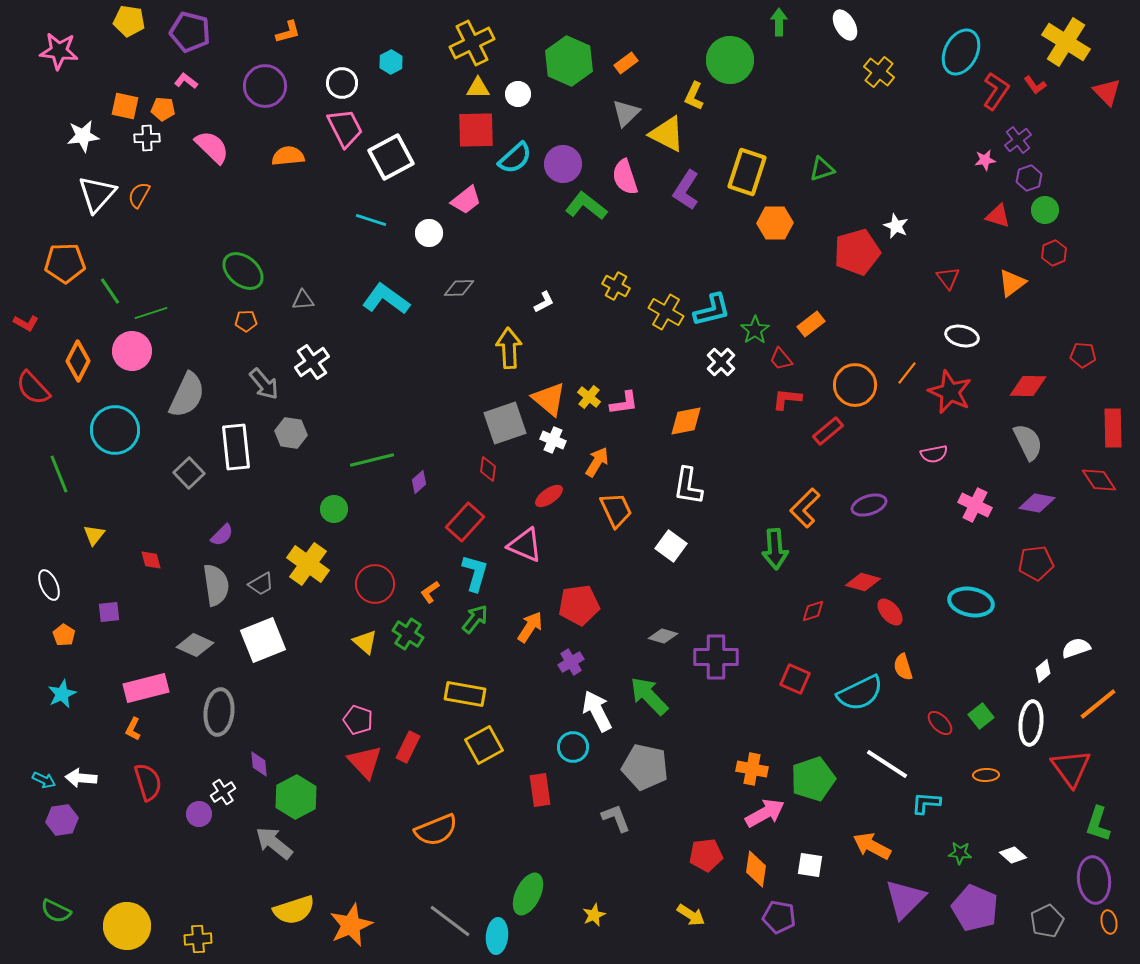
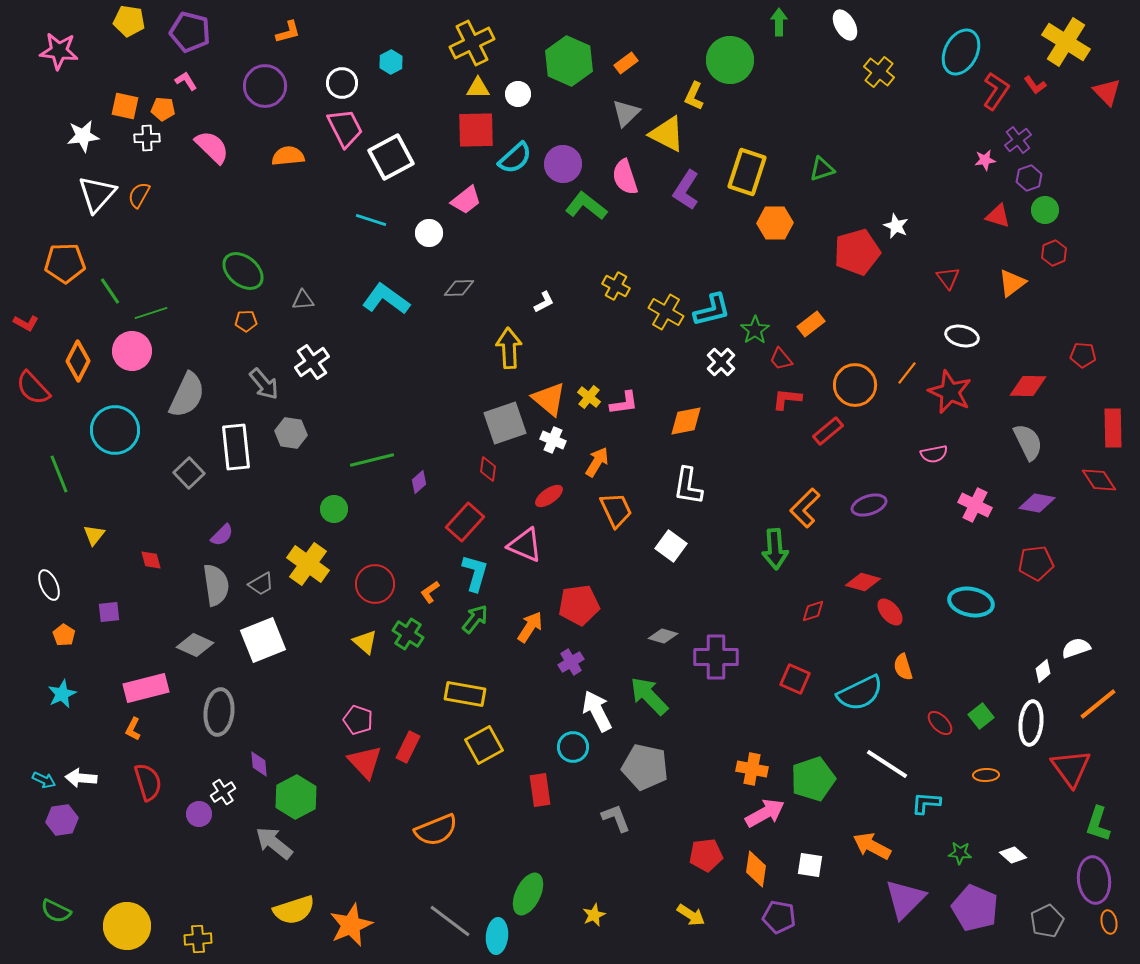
pink L-shape at (186, 81): rotated 20 degrees clockwise
